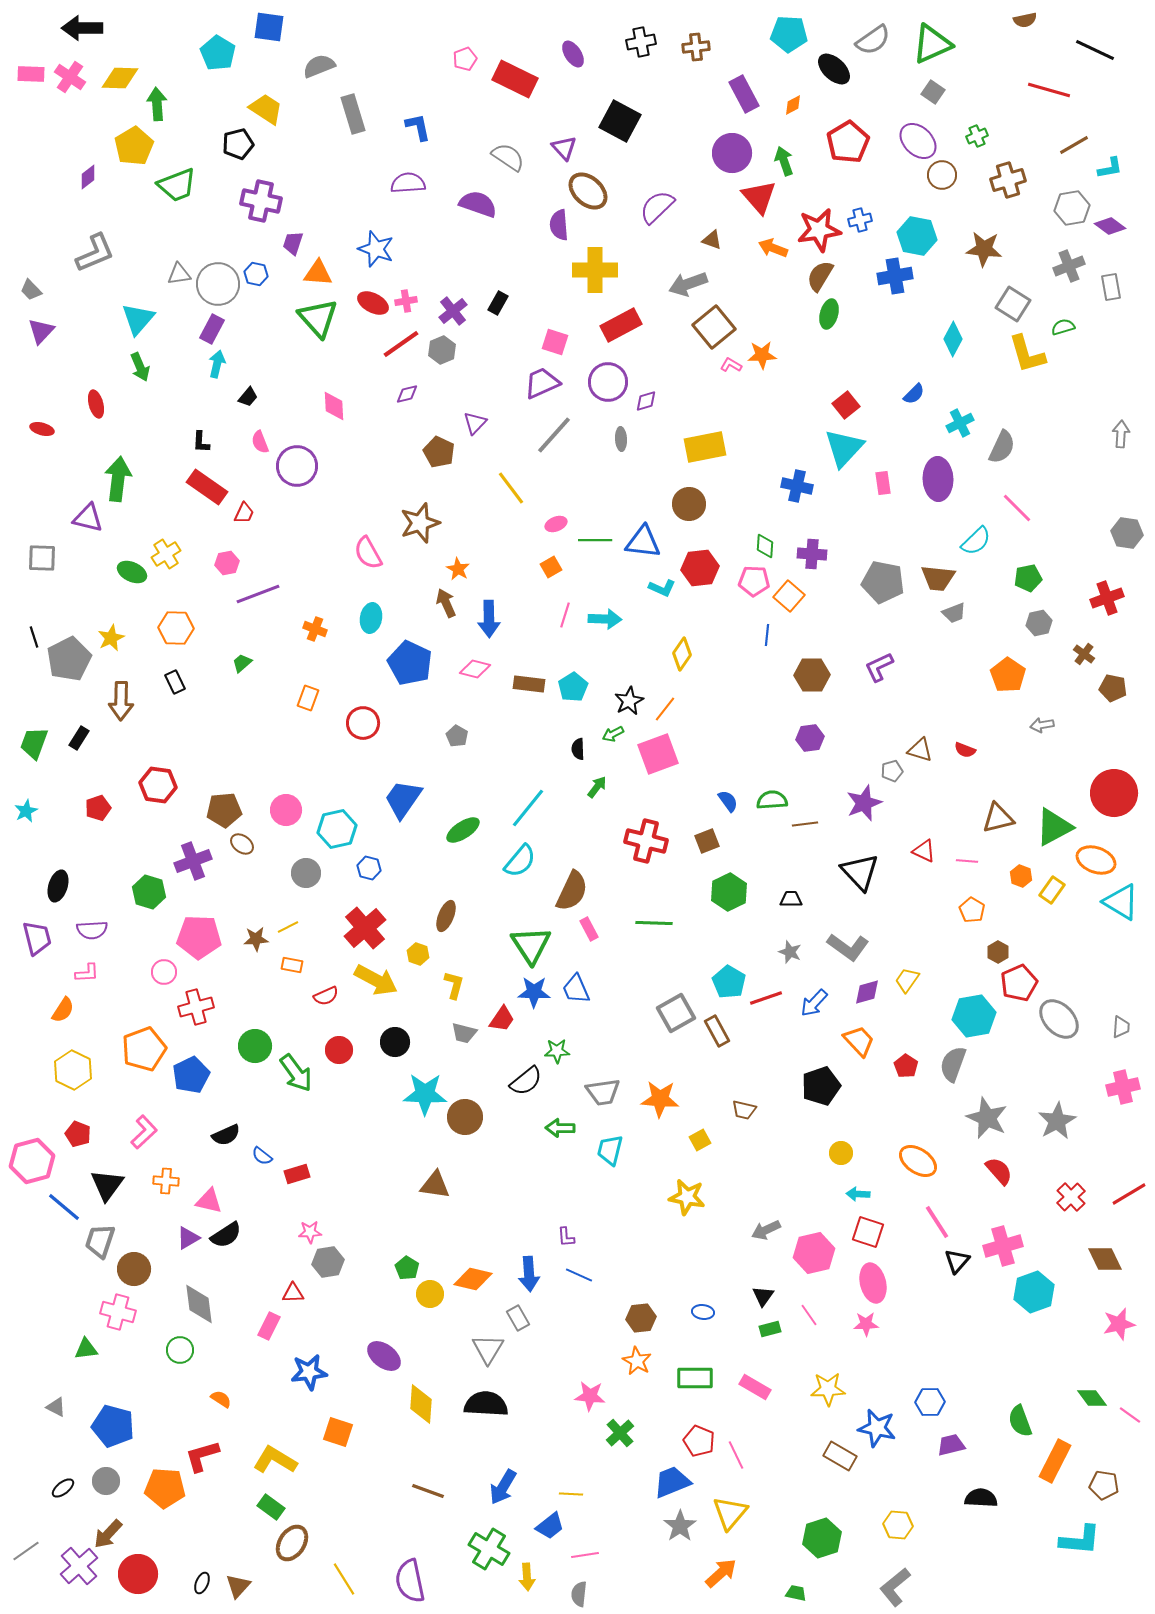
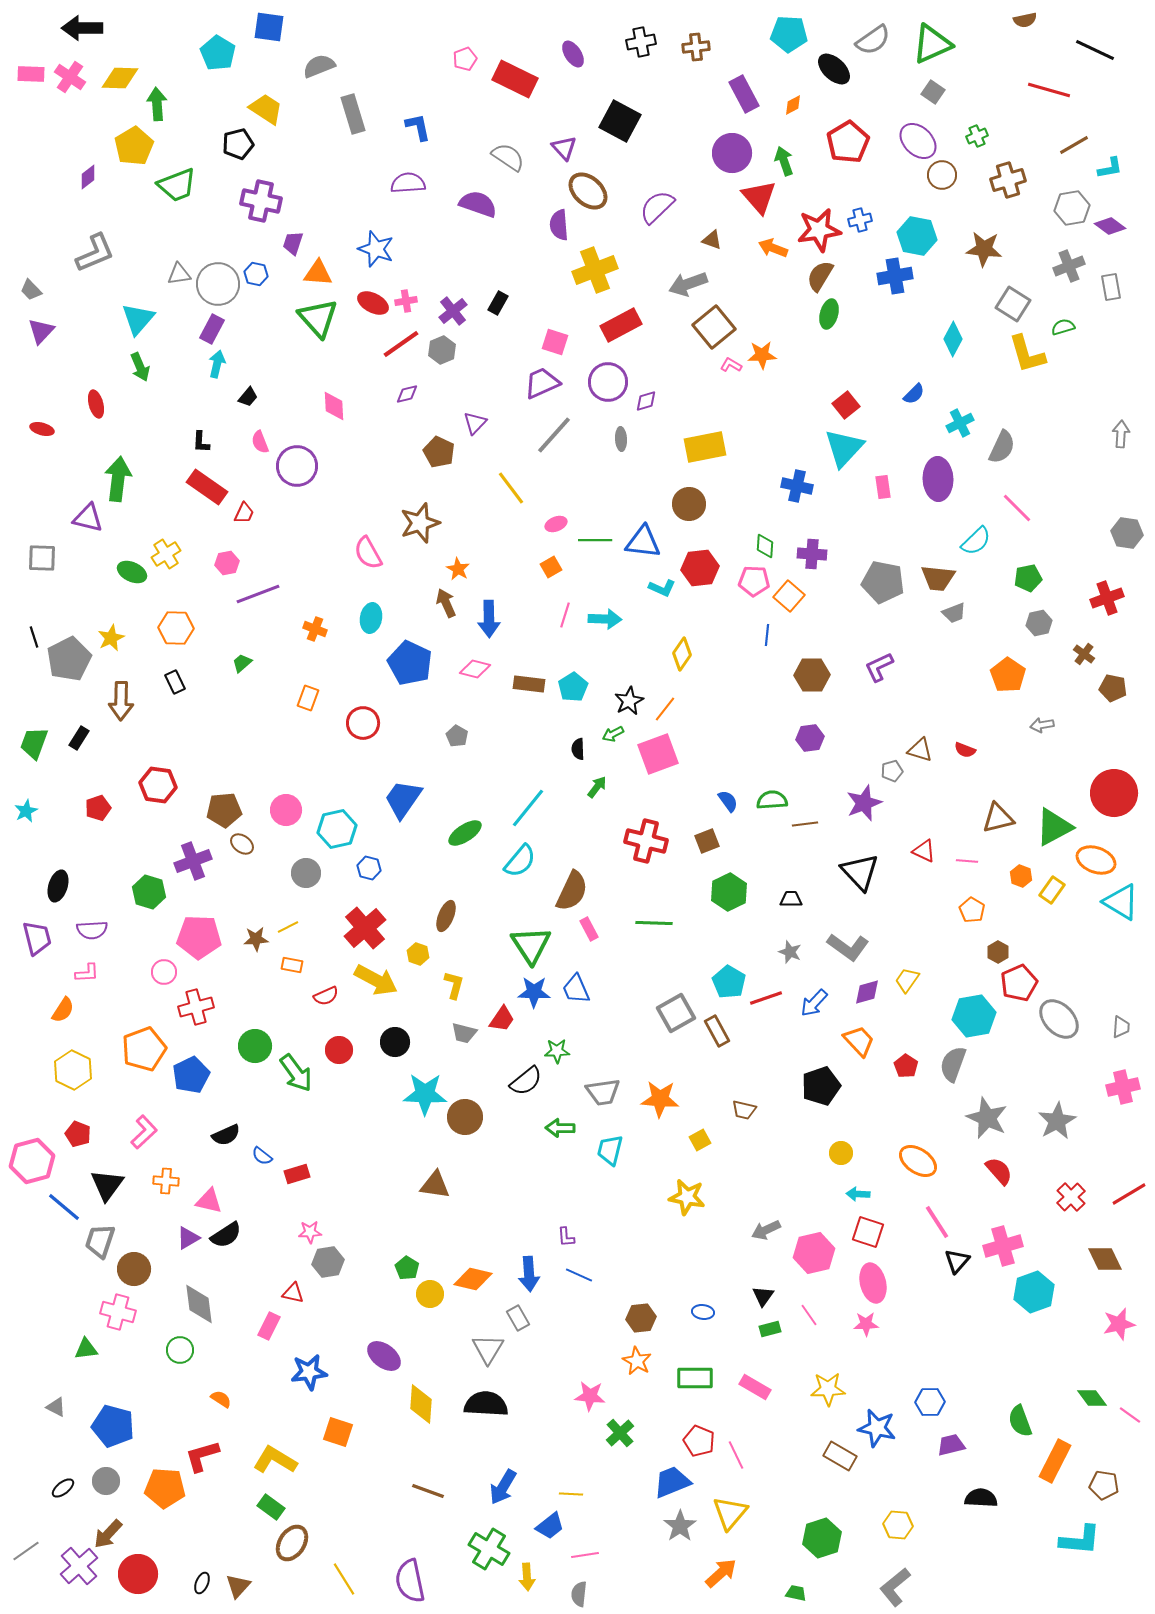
yellow cross at (595, 270): rotated 21 degrees counterclockwise
pink rectangle at (883, 483): moved 4 px down
green ellipse at (463, 830): moved 2 px right, 3 px down
red triangle at (293, 1293): rotated 15 degrees clockwise
